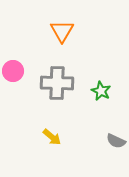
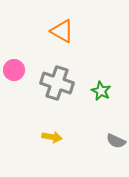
orange triangle: rotated 30 degrees counterclockwise
pink circle: moved 1 px right, 1 px up
gray cross: rotated 16 degrees clockwise
yellow arrow: rotated 30 degrees counterclockwise
